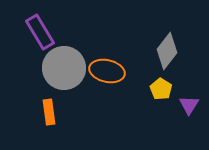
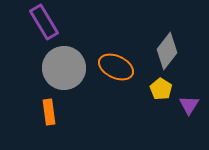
purple rectangle: moved 4 px right, 10 px up
orange ellipse: moved 9 px right, 4 px up; rotated 12 degrees clockwise
